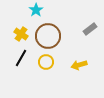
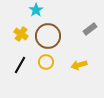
black line: moved 1 px left, 7 px down
